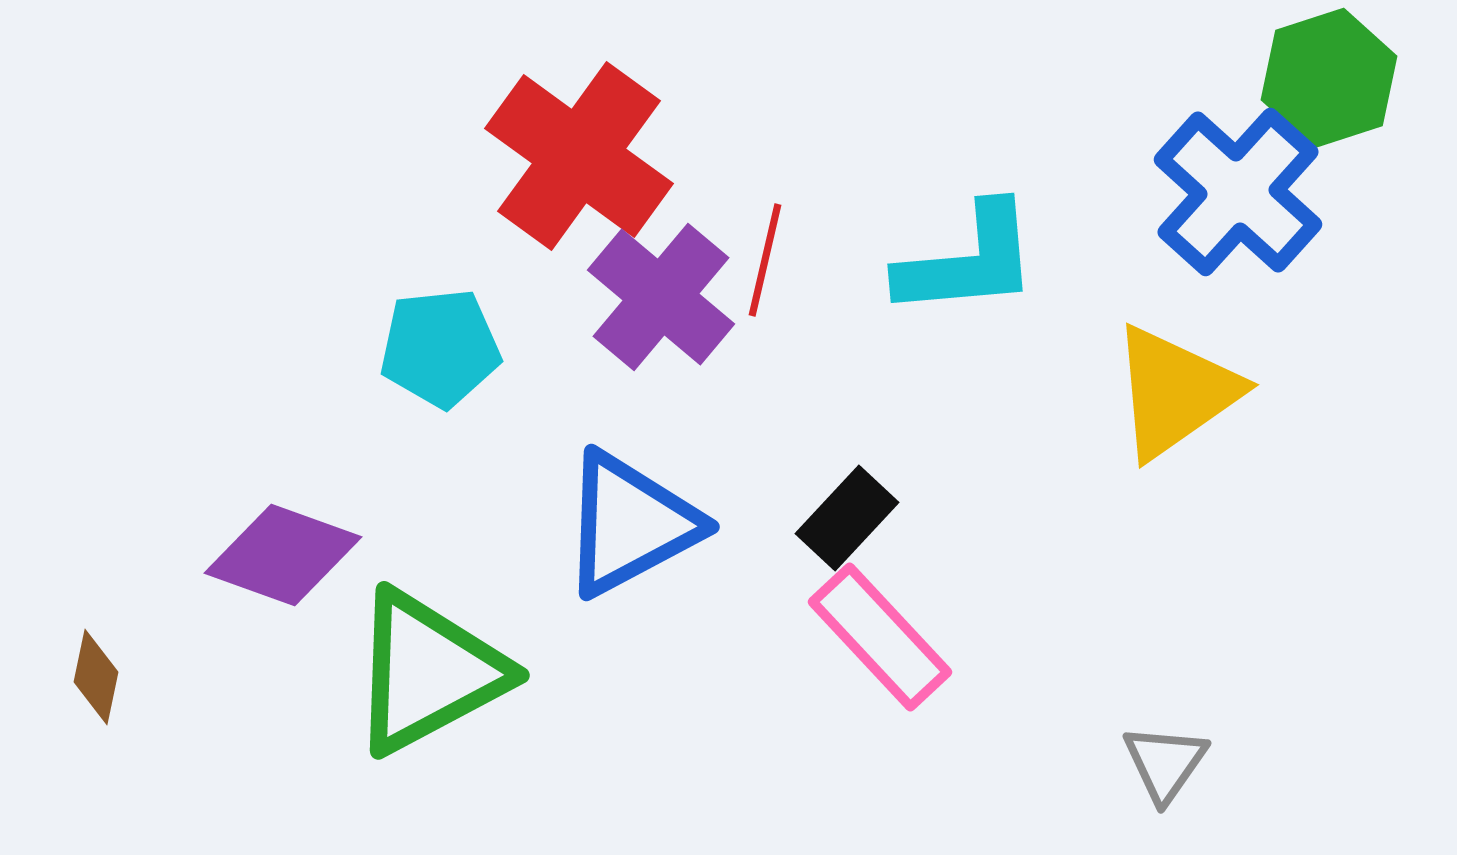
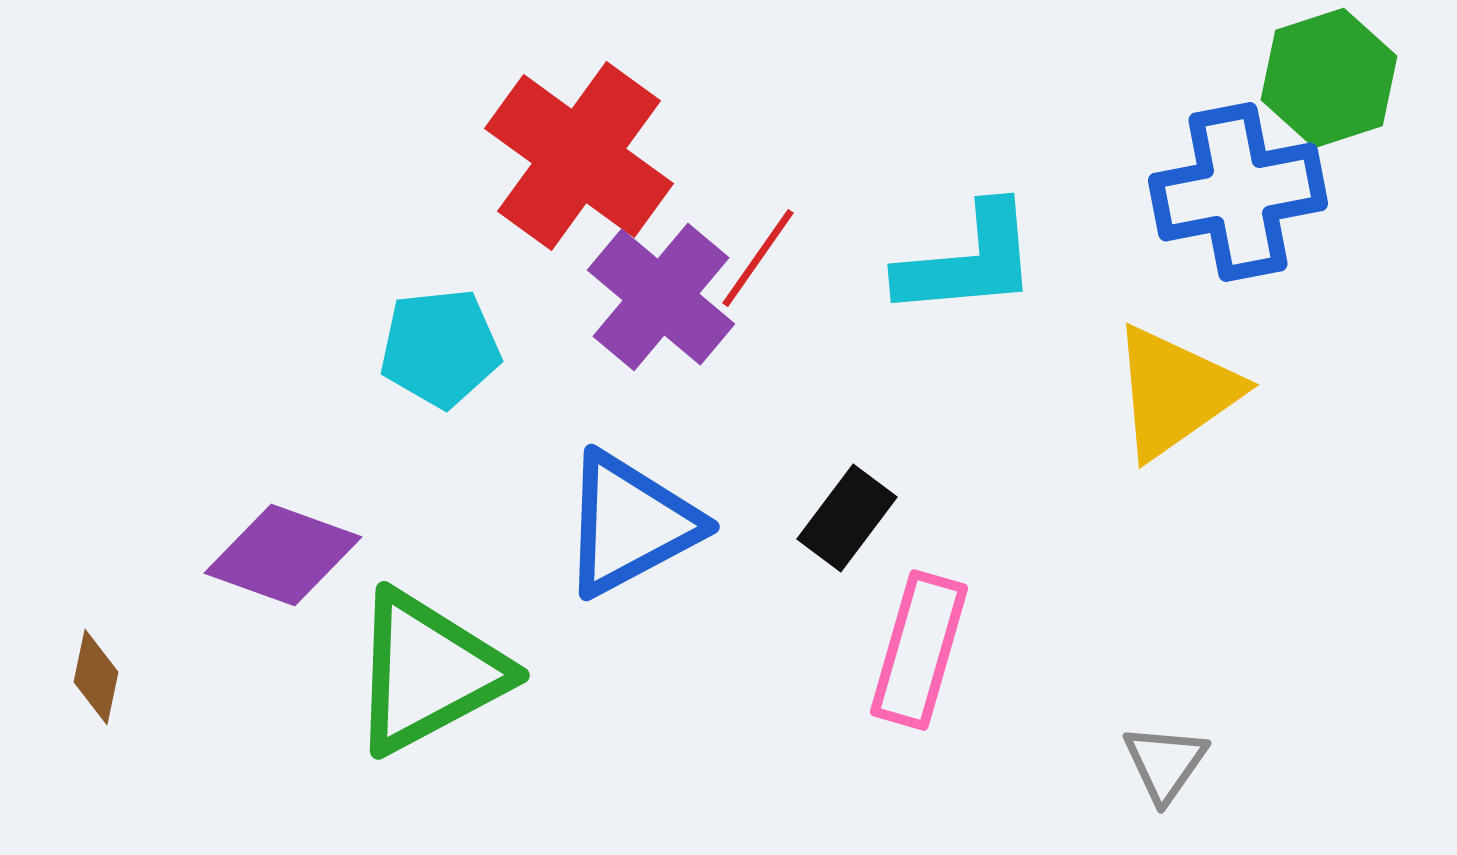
blue cross: rotated 37 degrees clockwise
red line: moved 7 px left, 2 px up; rotated 22 degrees clockwise
black rectangle: rotated 6 degrees counterclockwise
pink rectangle: moved 39 px right, 13 px down; rotated 59 degrees clockwise
